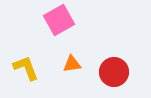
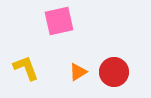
pink square: moved 1 px down; rotated 16 degrees clockwise
orange triangle: moved 6 px right, 8 px down; rotated 24 degrees counterclockwise
